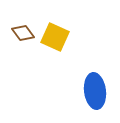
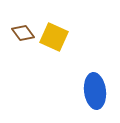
yellow square: moved 1 px left
